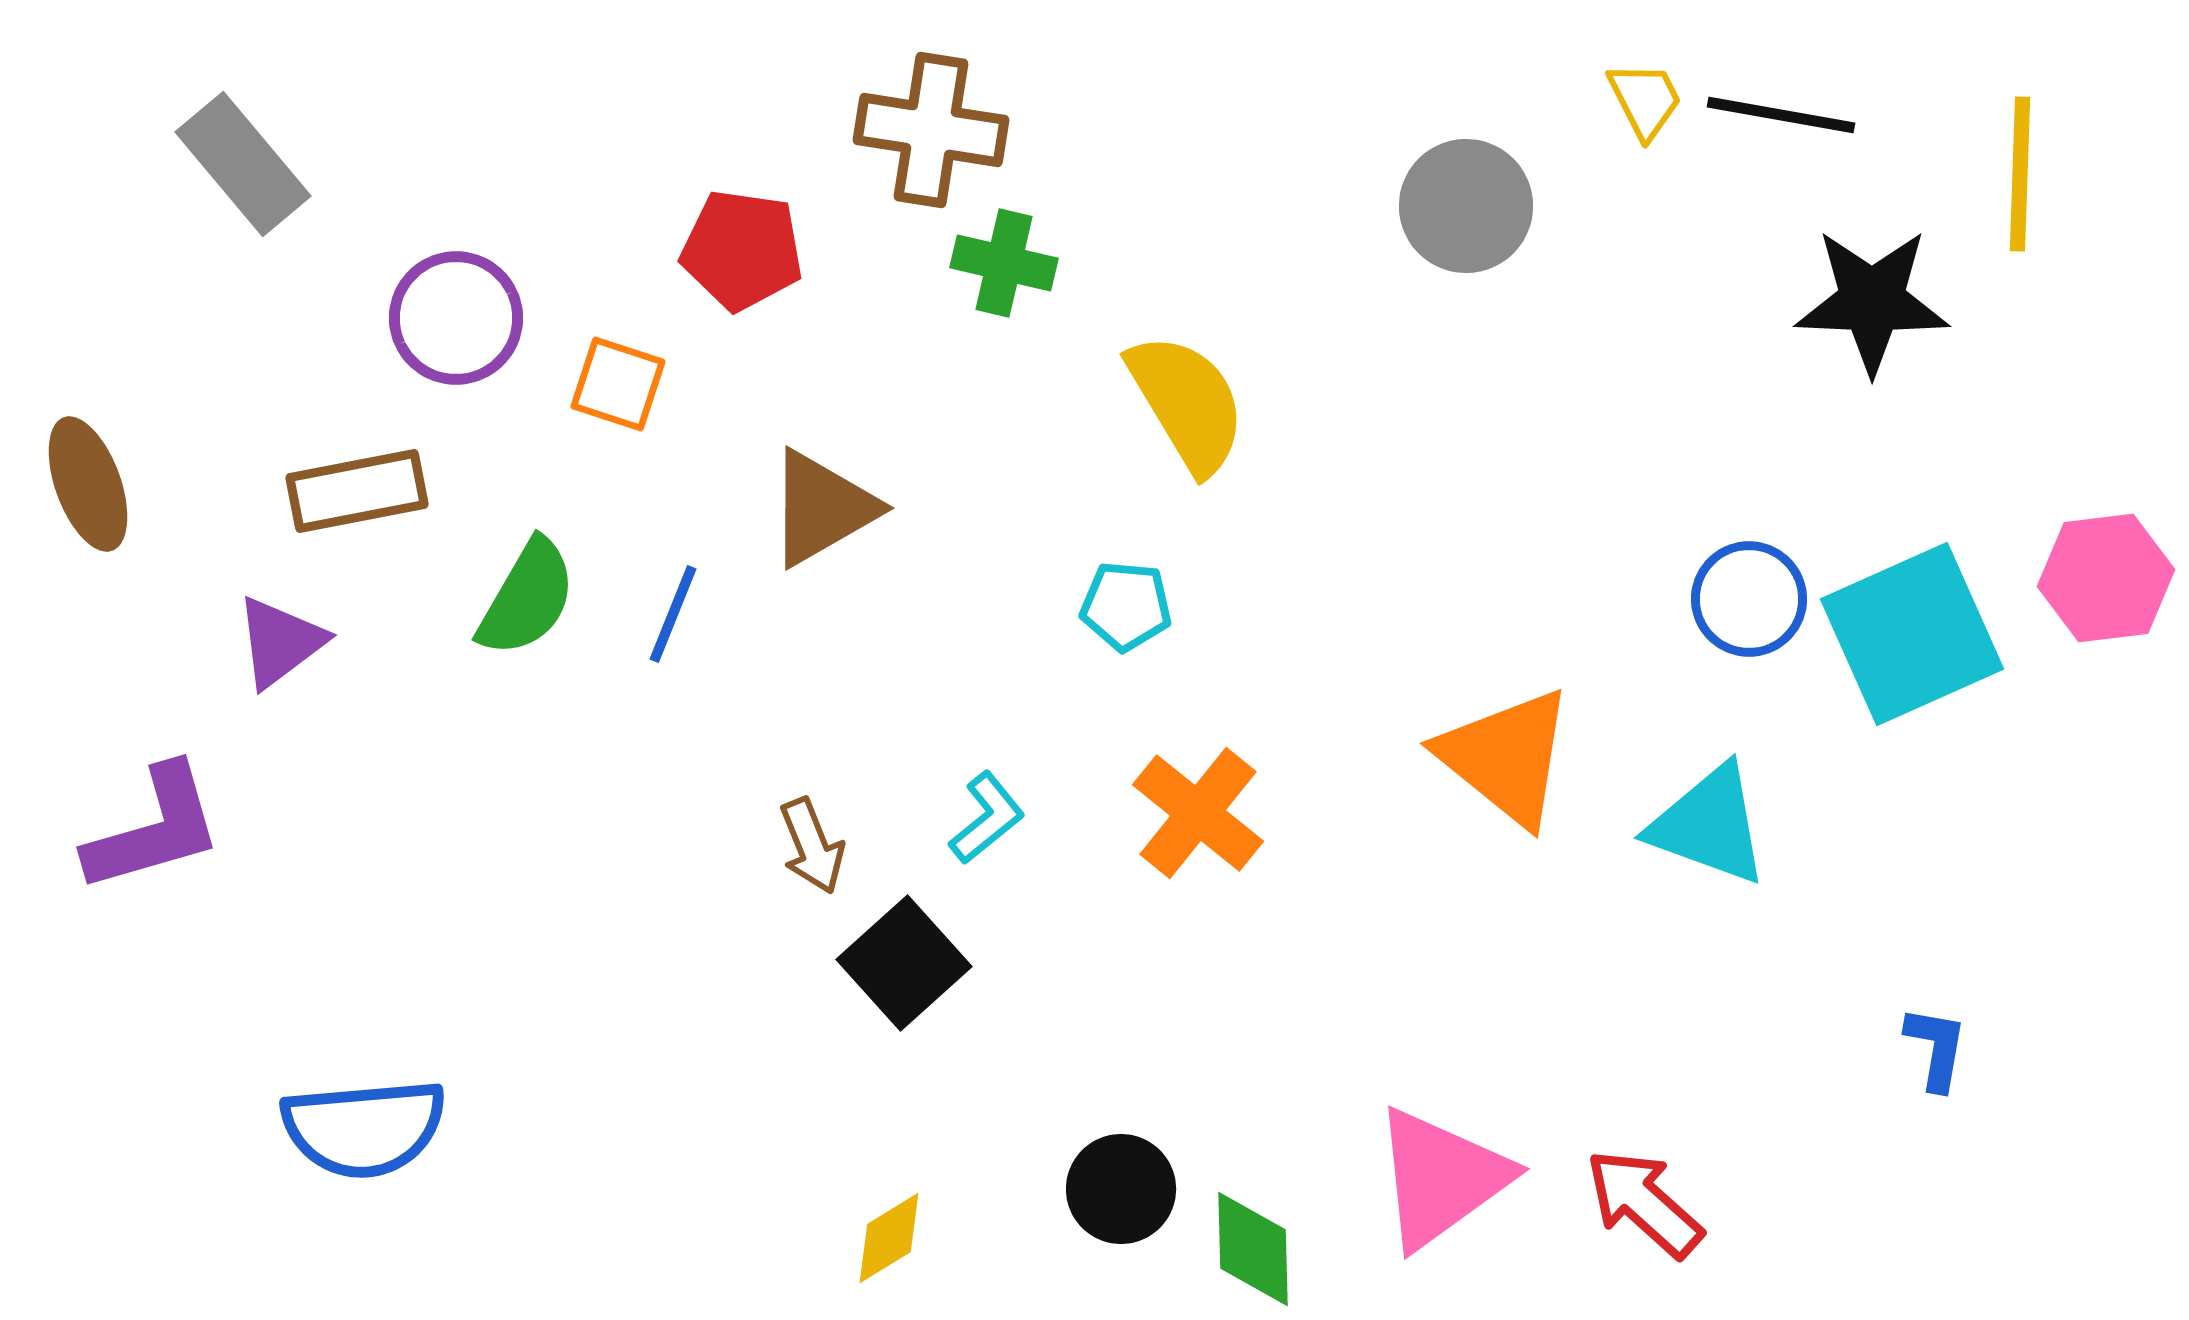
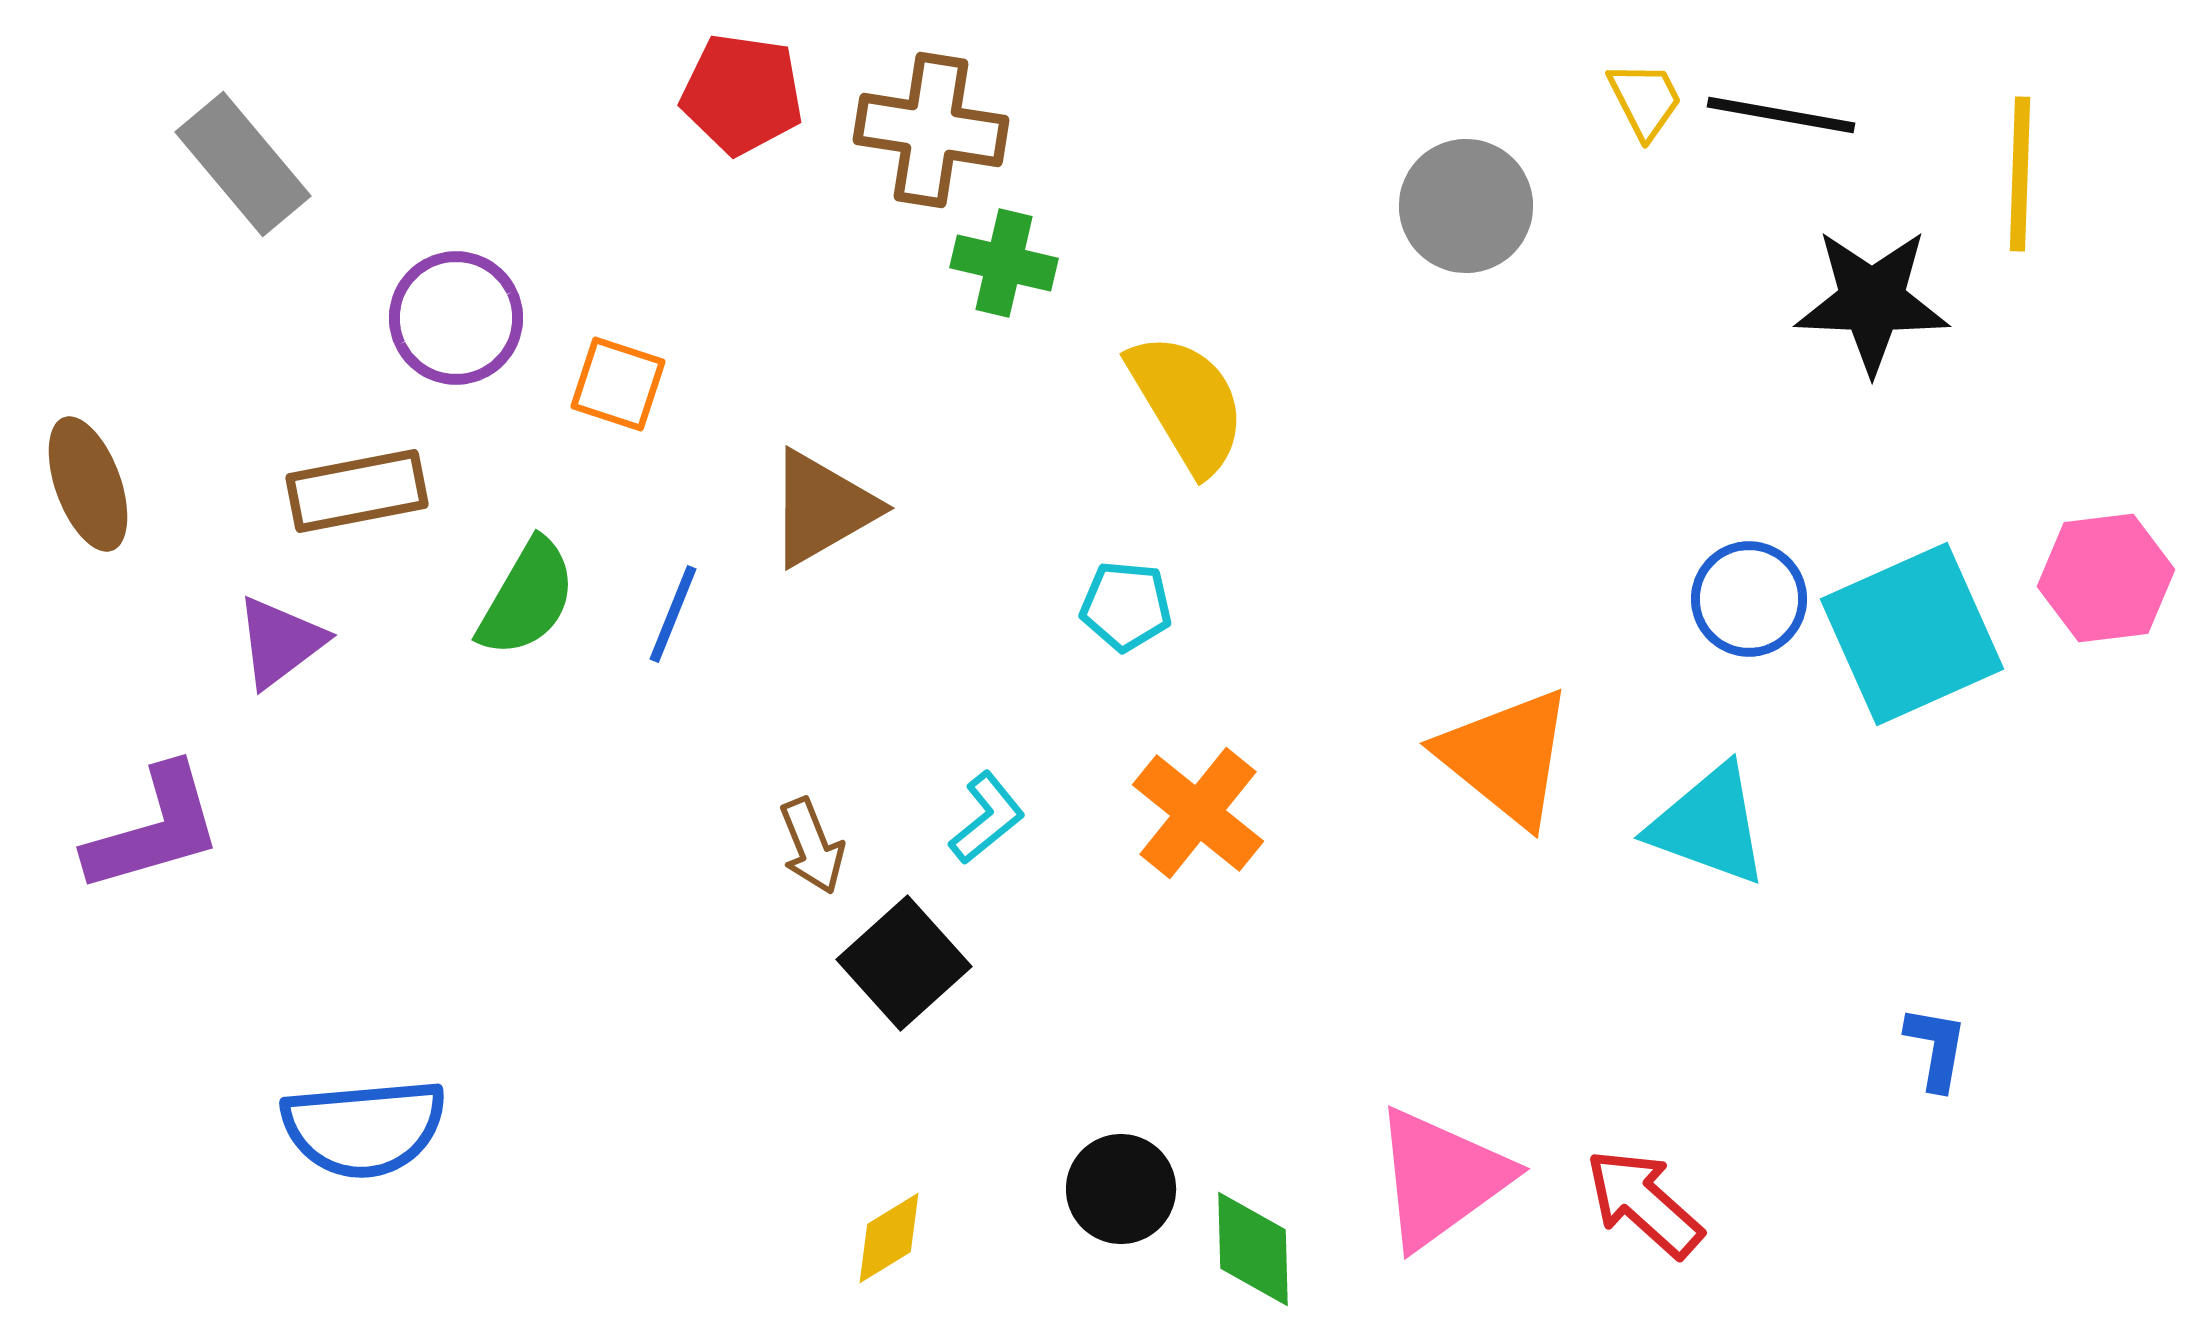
red pentagon: moved 156 px up
